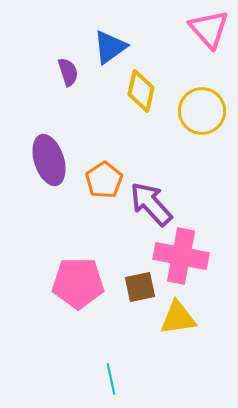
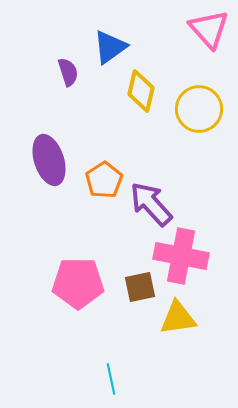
yellow circle: moved 3 px left, 2 px up
